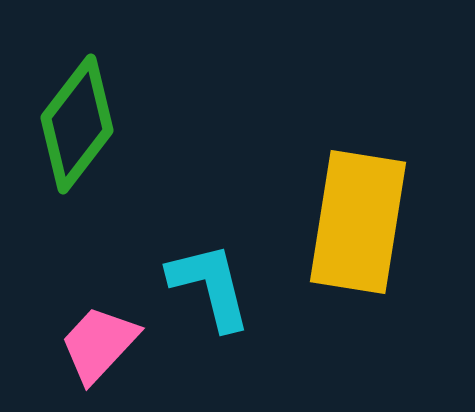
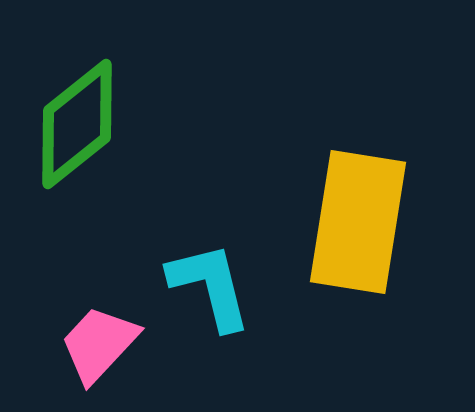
green diamond: rotated 14 degrees clockwise
